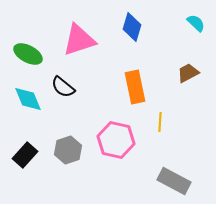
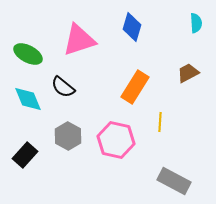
cyan semicircle: rotated 42 degrees clockwise
orange rectangle: rotated 44 degrees clockwise
gray hexagon: moved 14 px up; rotated 12 degrees counterclockwise
